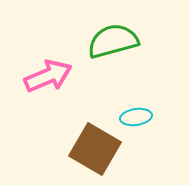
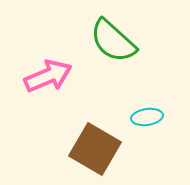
green semicircle: rotated 123 degrees counterclockwise
cyan ellipse: moved 11 px right
